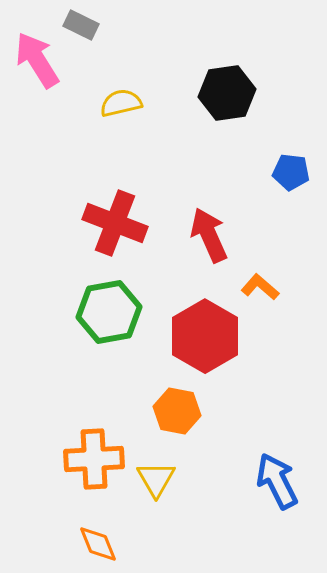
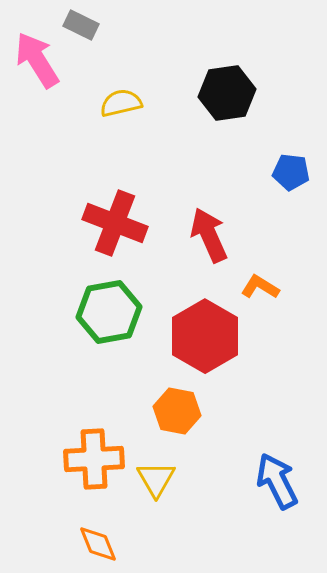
orange L-shape: rotated 9 degrees counterclockwise
